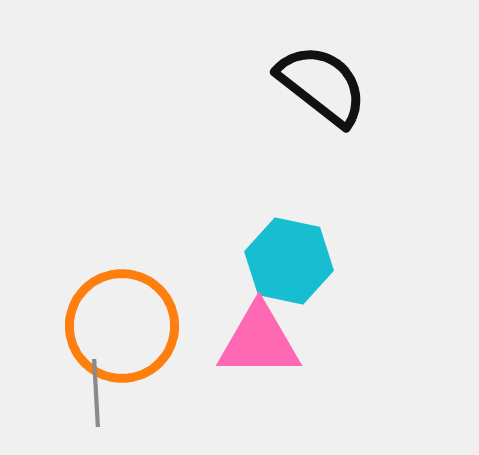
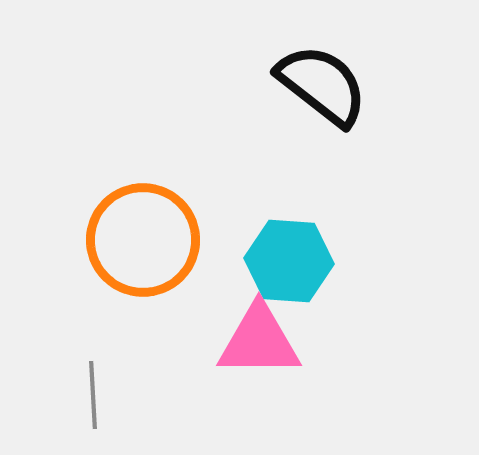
cyan hexagon: rotated 8 degrees counterclockwise
orange circle: moved 21 px right, 86 px up
gray line: moved 3 px left, 2 px down
